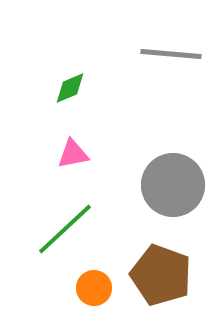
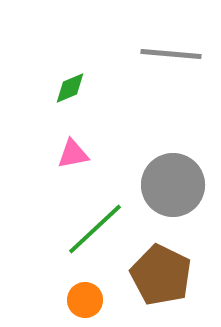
green line: moved 30 px right
brown pentagon: rotated 6 degrees clockwise
orange circle: moved 9 px left, 12 px down
